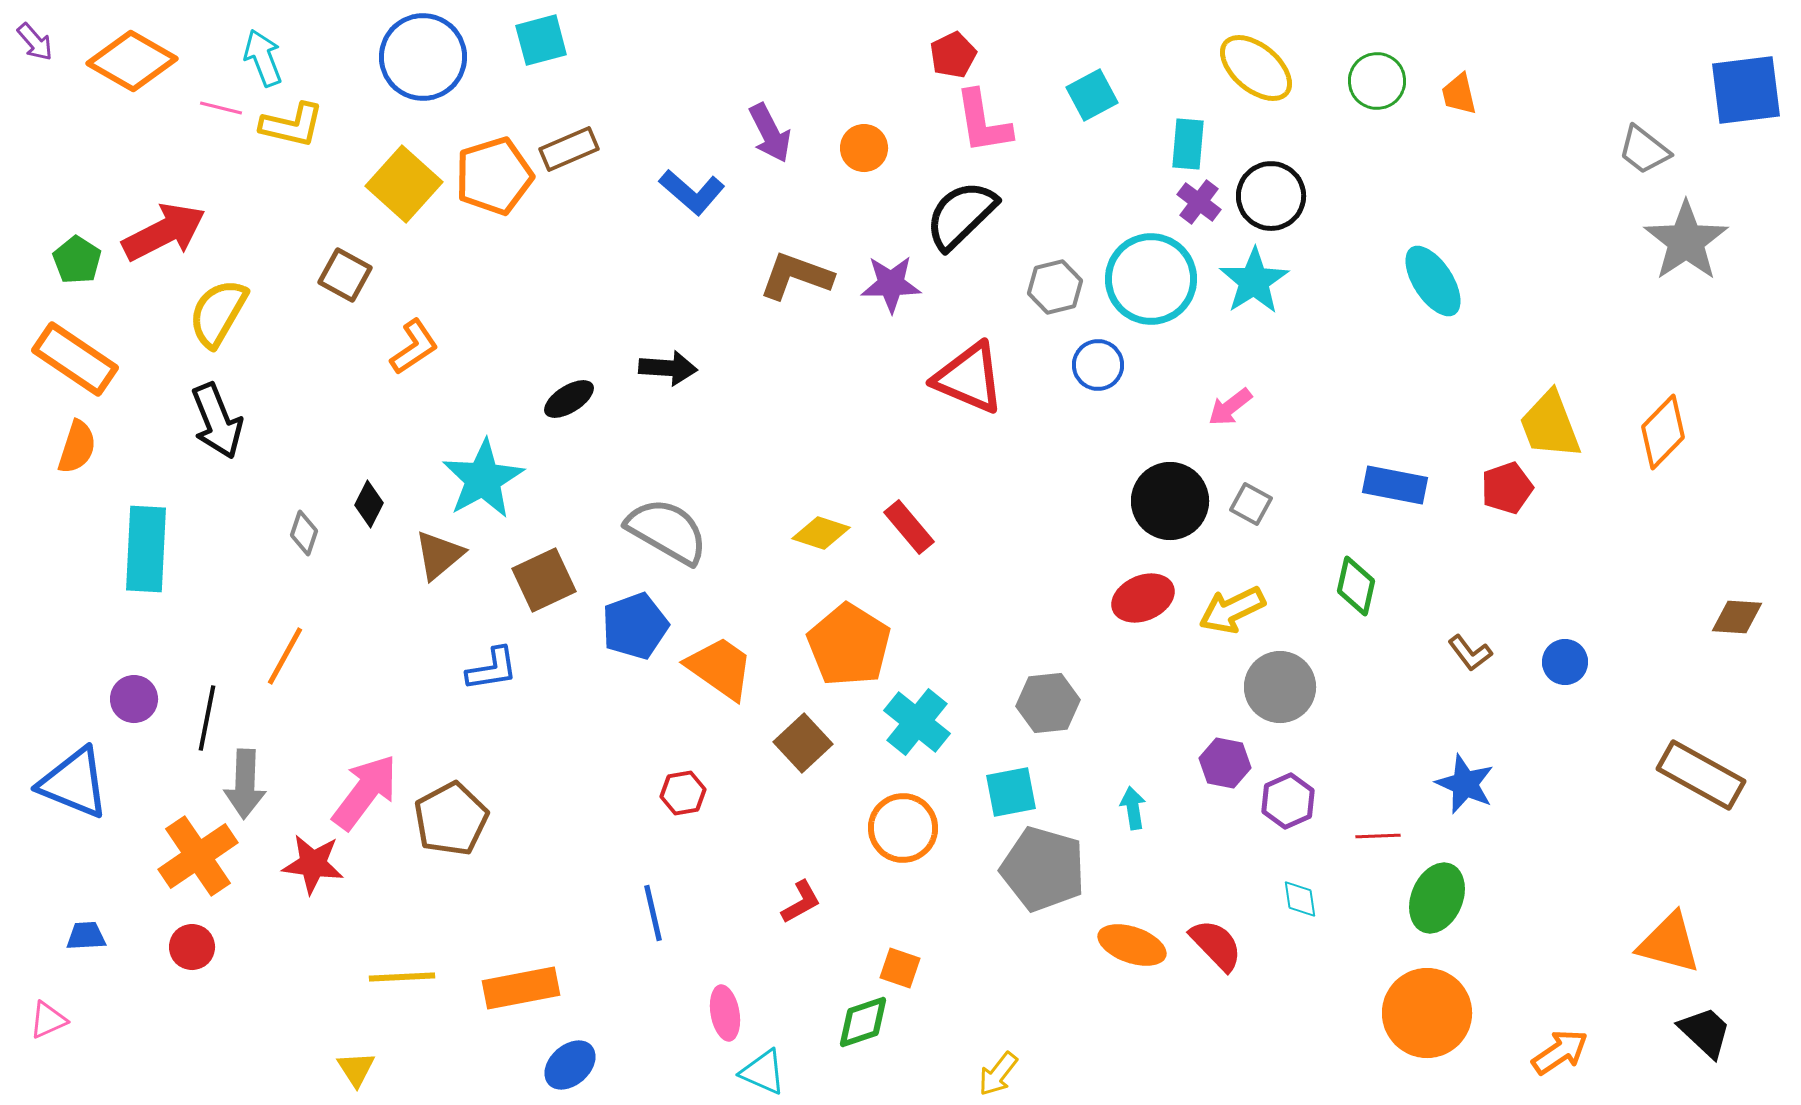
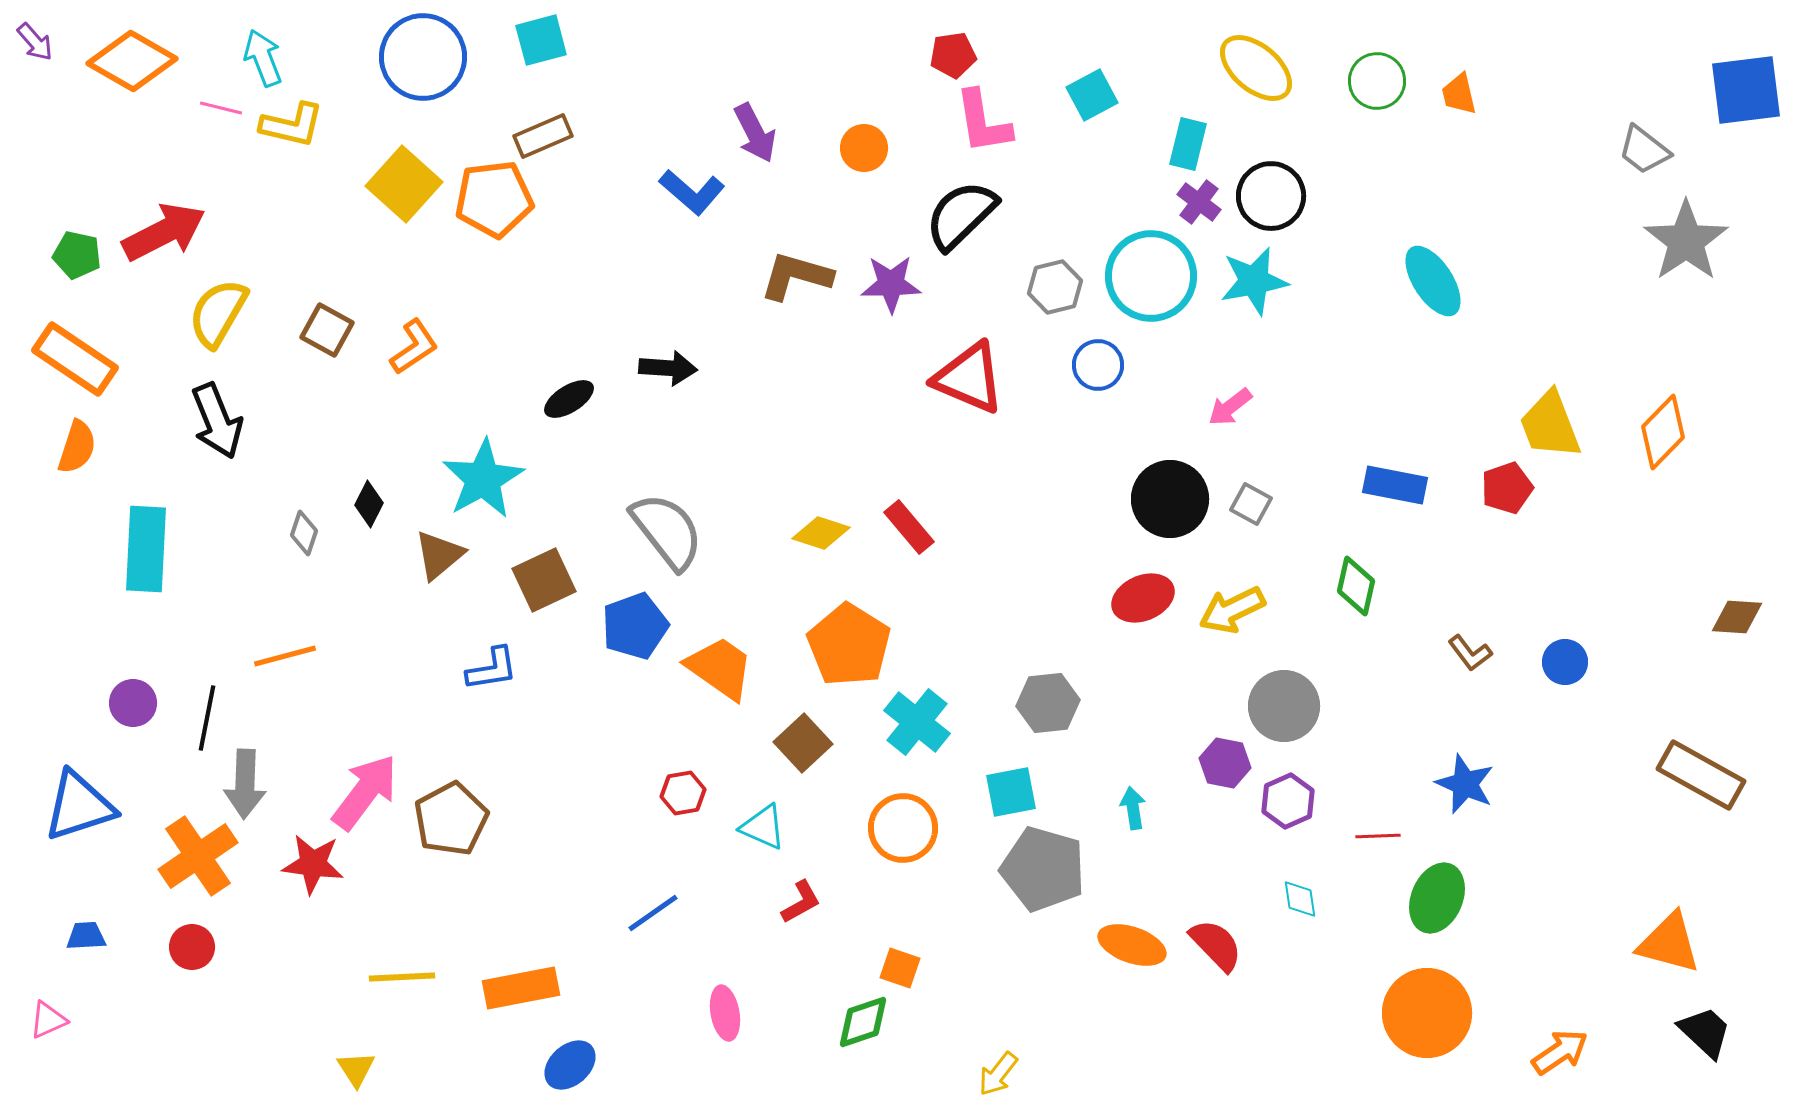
red pentagon at (953, 55): rotated 18 degrees clockwise
purple arrow at (770, 133): moved 15 px left
cyan rectangle at (1188, 144): rotated 9 degrees clockwise
brown rectangle at (569, 149): moved 26 px left, 13 px up
orange pentagon at (494, 176): moved 23 px down; rotated 10 degrees clockwise
green pentagon at (77, 260): moved 5 px up; rotated 21 degrees counterclockwise
brown square at (345, 275): moved 18 px left, 55 px down
brown L-shape at (796, 276): rotated 4 degrees counterclockwise
cyan circle at (1151, 279): moved 3 px up
cyan star at (1254, 281): rotated 22 degrees clockwise
black circle at (1170, 501): moved 2 px up
gray semicircle at (667, 531): rotated 22 degrees clockwise
orange line at (285, 656): rotated 46 degrees clockwise
gray circle at (1280, 687): moved 4 px right, 19 px down
purple circle at (134, 699): moved 1 px left, 4 px down
blue triangle at (74, 783): moved 5 px right, 23 px down; rotated 40 degrees counterclockwise
blue line at (653, 913): rotated 68 degrees clockwise
cyan triangle at (763, 1072): moved 245 px up
